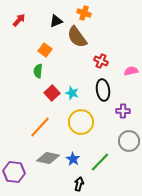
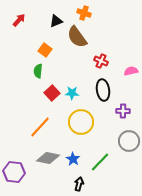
cyan star: rotated 16 degrees counterclockwise
